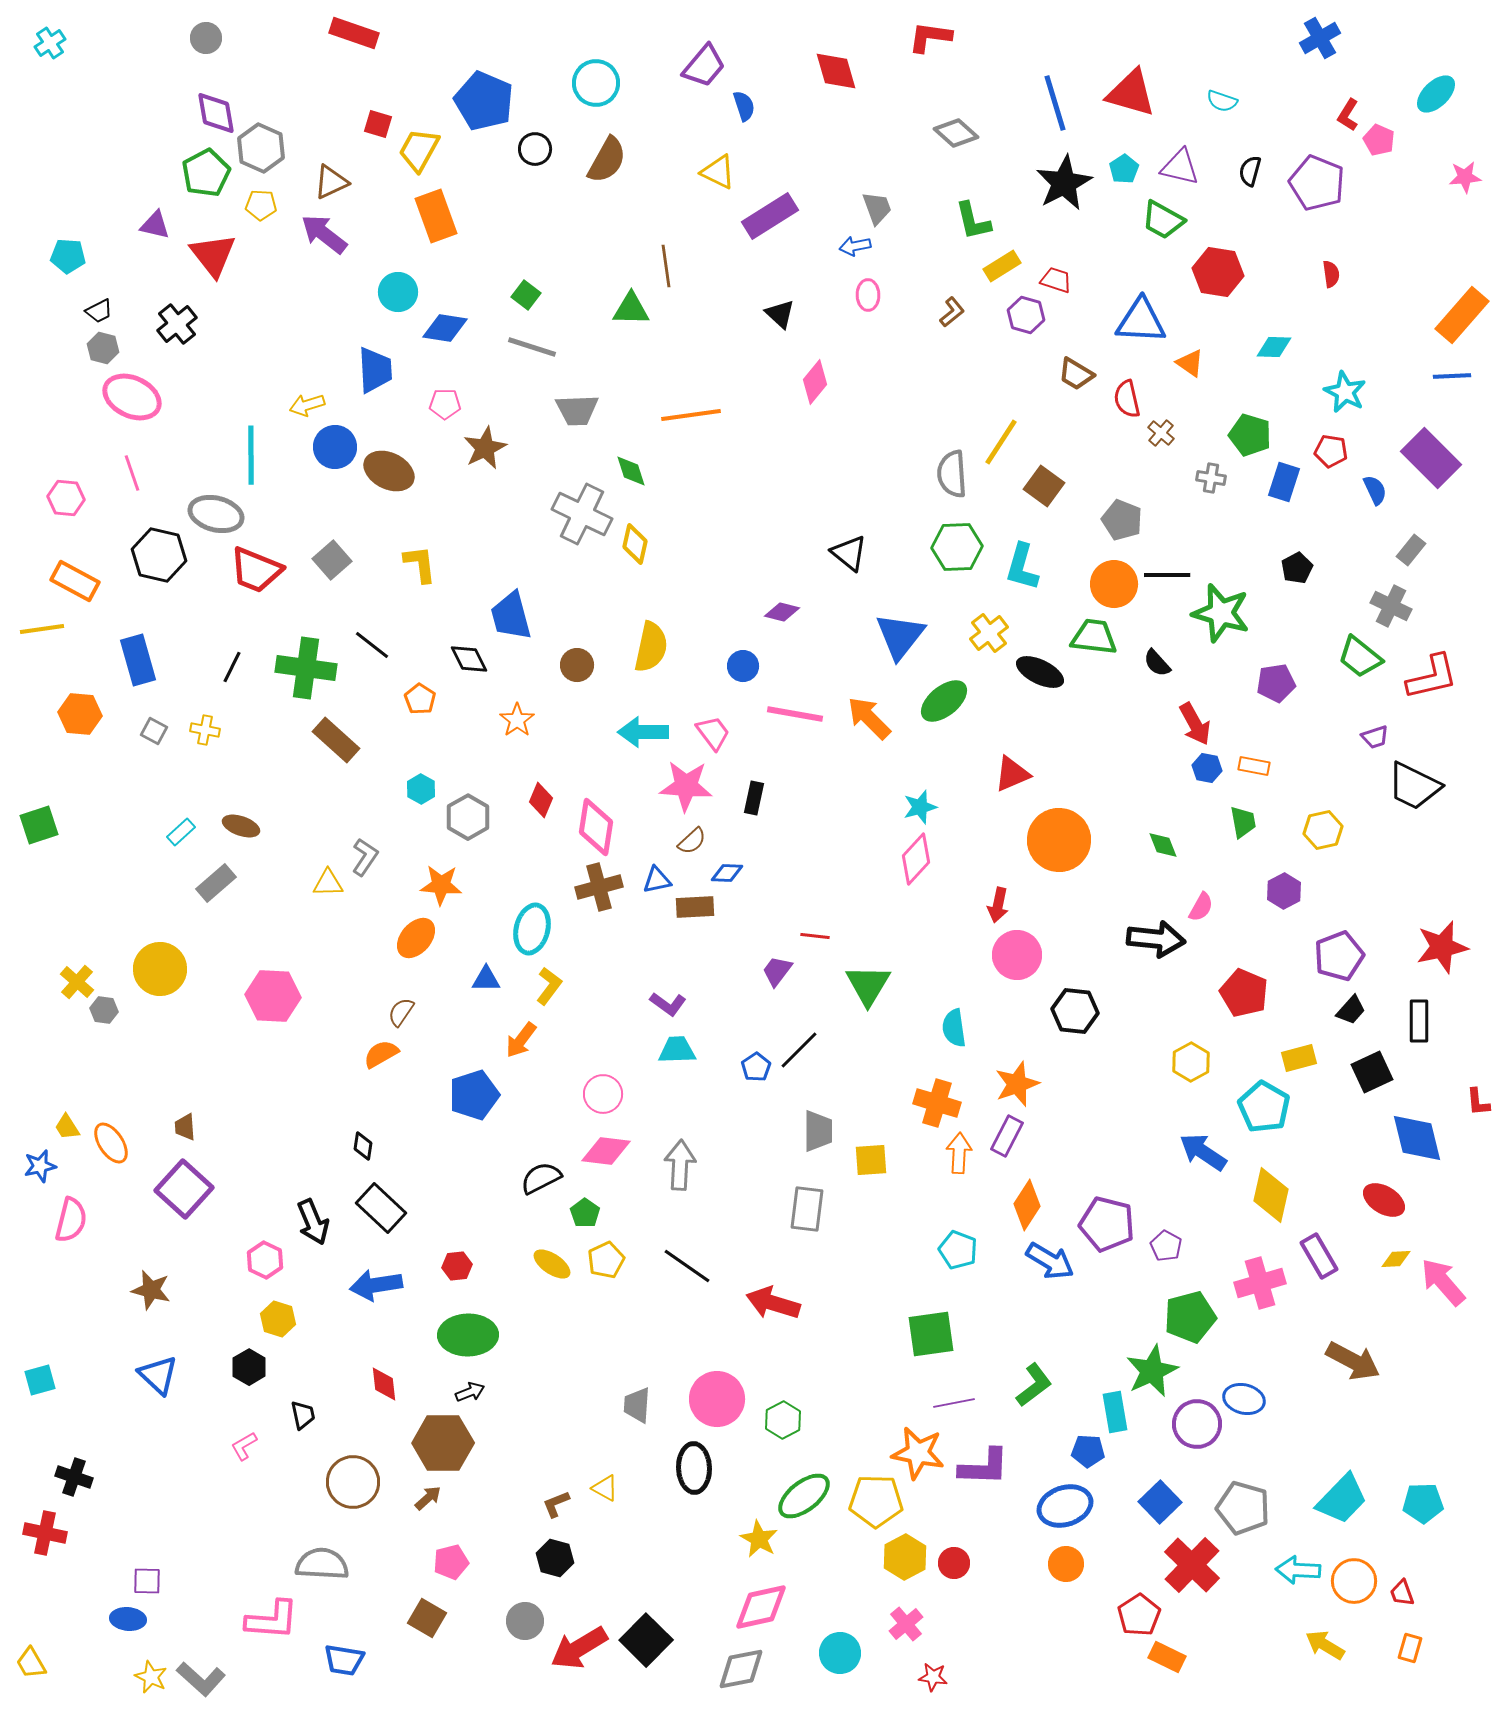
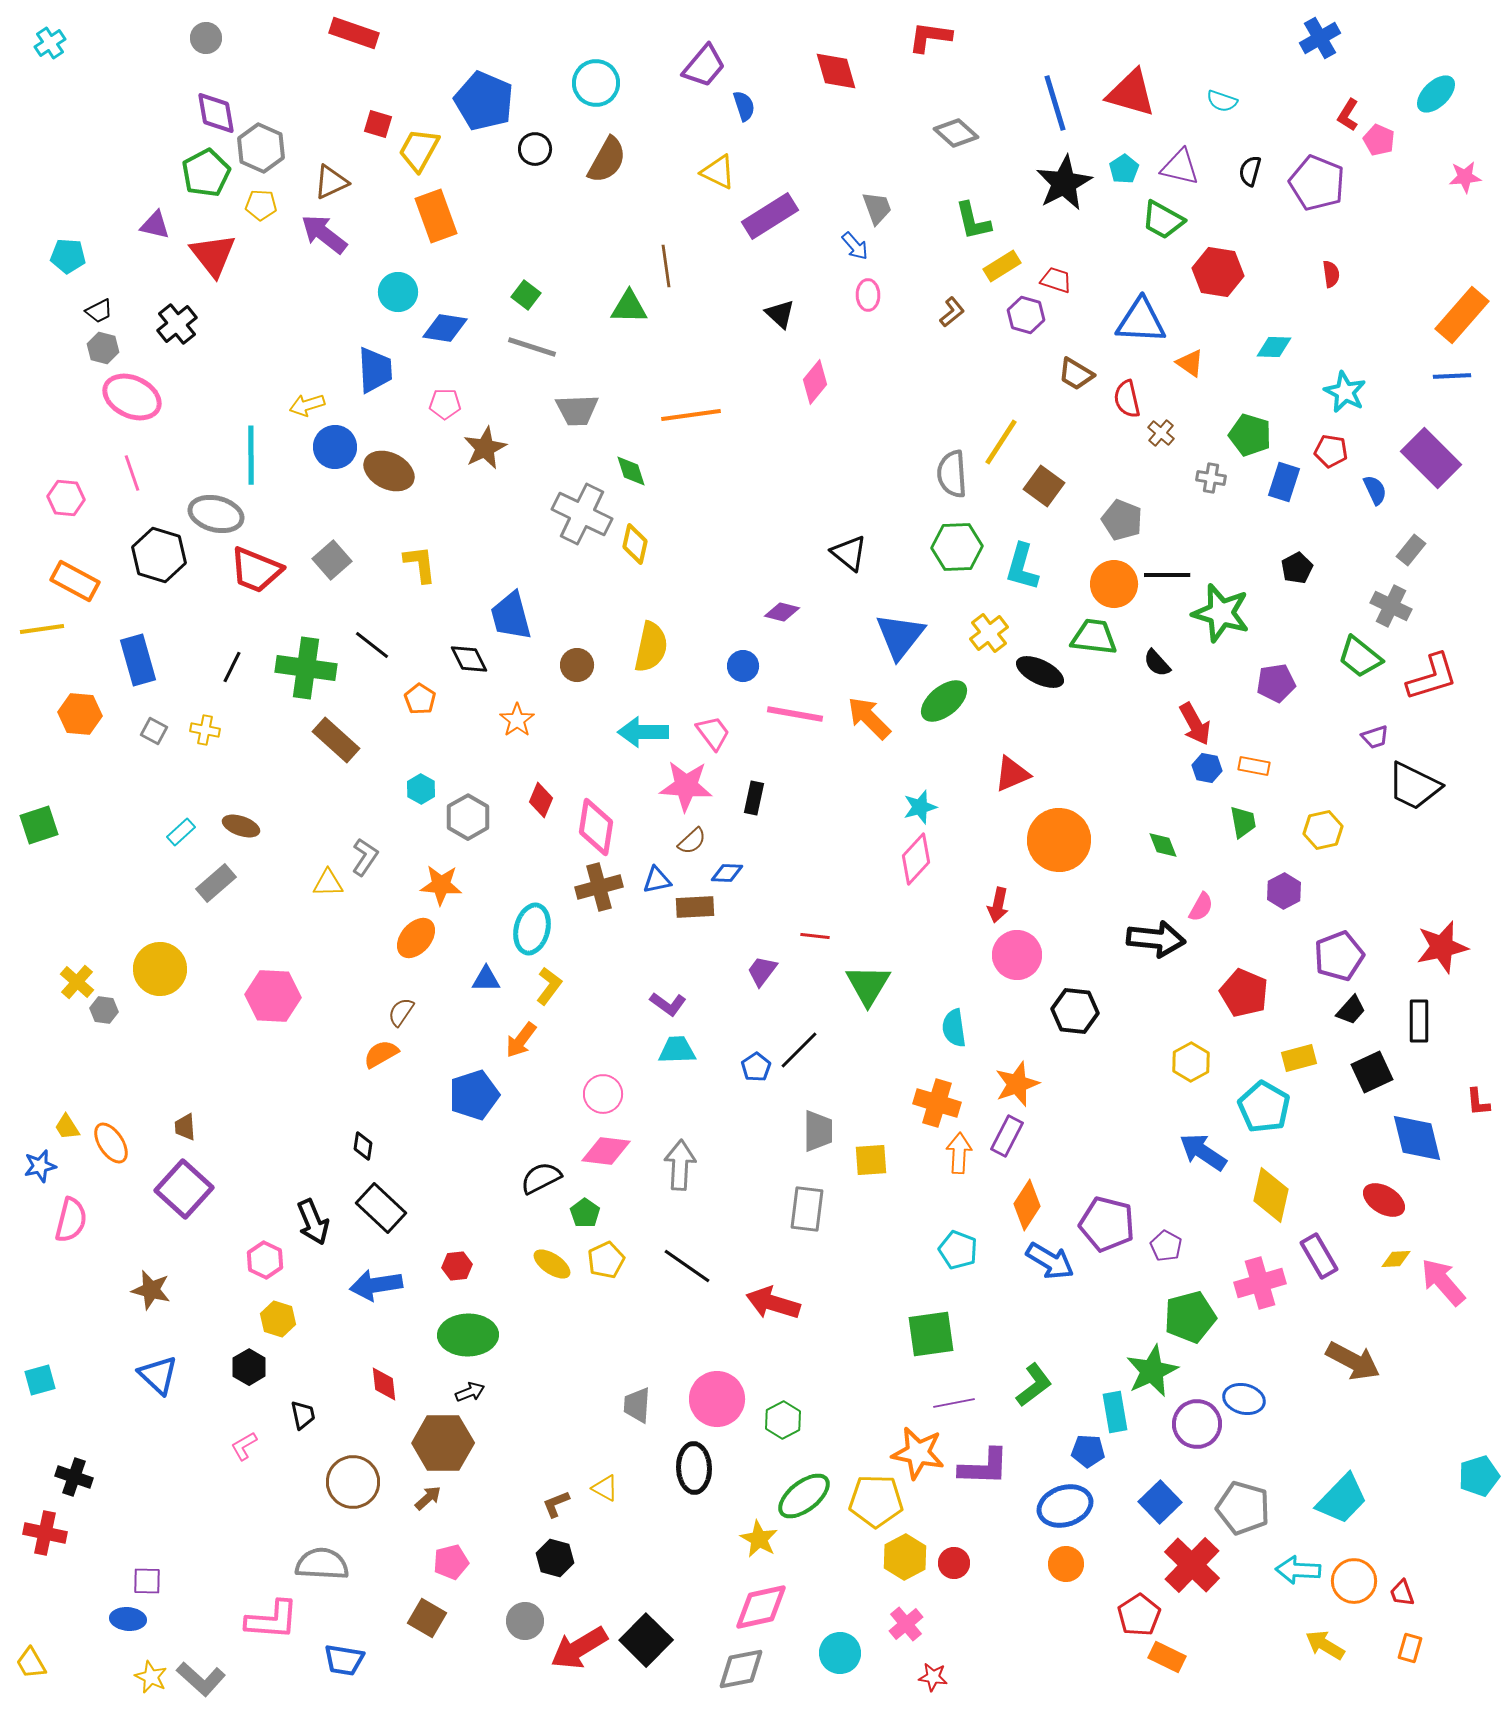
blue arrow at (855, 246): rotated 120 degrees counterclockwise
green triangle at (631, 309): moved 2 px left, 2 px up
black hexagon at (159, 555): rotated 4 degrees clockwise
red L-shape at (1432, 677): rotated 4 degrees counterclockwise
purple trapezoid at (777, 971): moved 15 px left
cyan pentagon at (1423, 1503): moved 56 px right, 27 px up; rotated 15 degrees counterclockwise
